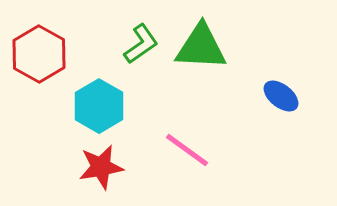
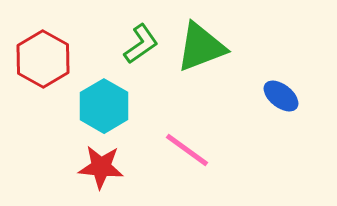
green triangle: rotated 24 degrees counterclockwise
red hexagon: moved 4 px right, 5 px down
cyan hexagon: moved 5 px right
red star: rotated 15 degrees clockwise
